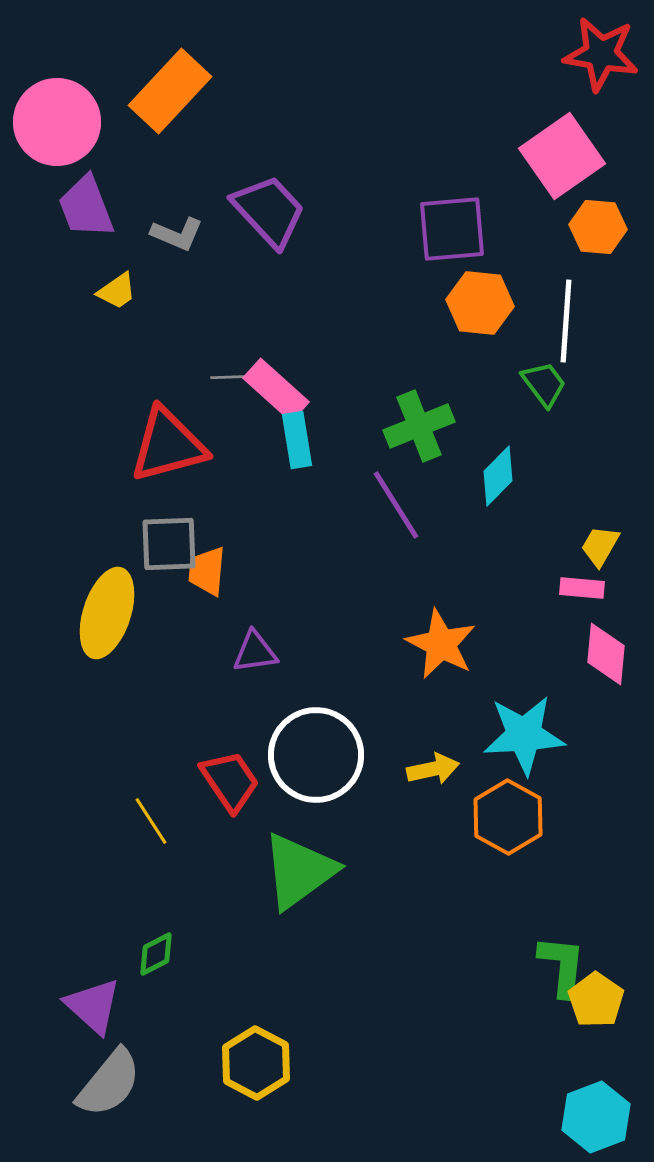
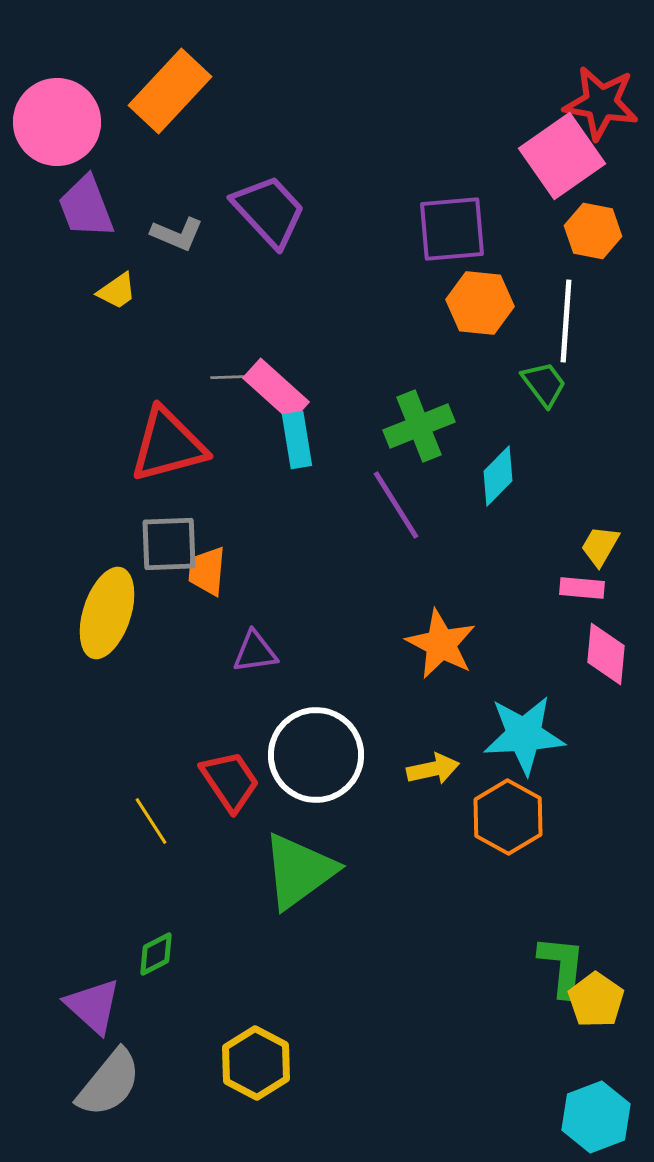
red star at (601, 54): moved 49 px down
orange hexagon at (598, 227): moved 5 px left, 4 px down; rotated 6 degrees clockwise
